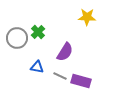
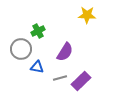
yellow star: moved 2 px up
green cross: moved 1 px up; rotated 16 degrees clockwise
gray circle: moved 4 px right, 11 px down
gray line: moved 2 px down; rotated 40 degrees counterclockwise
purple rectangle: rotated 60 degrees counterclockwise
